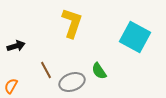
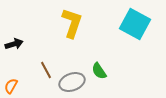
cyan square: moved 13 px up
black arrow: moved 2 px left, 2 px up
